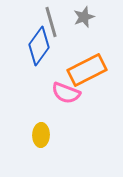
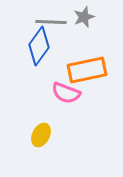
gray line: rotated 72 degrees counterclockwise
orange rectangle: rotated 15 degrees clockwise
yellow ellipse: rotated 25 degrees clockwise
